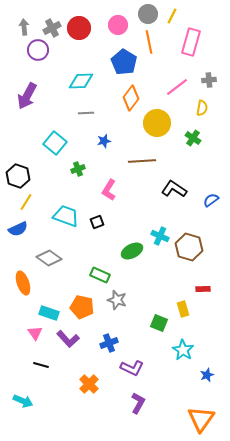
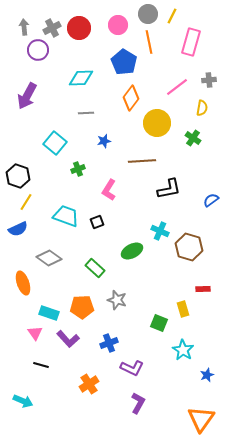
cyan diamond at (81, 81): moved 3 px up
black L-shape at (174, 189): moved 5 px left; rotated 135 degrees clockwise
cyan cross at (160, 236): moved 5 px up
green rectangle at (100, 275): moved 5 px left, 7 px up; rotated 18 degrees clockwise
orange pentagon at (82, 307): rotated 15 degrees counterclockwise
orange cross at (89, 384): rotated 12 degrees clockwise
